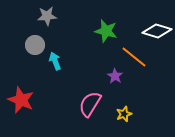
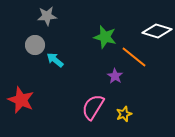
green star: moved 1 px left, 6 px down
cyan arrow: moved 1 px up; rotated 30 degrees counterclockwise
pink semicircle: moved 3 px right, 3 px down
